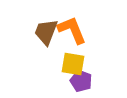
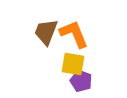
orange L-shape: moved 2 px right, 4 px down
